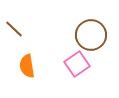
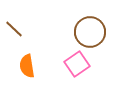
brown circle: moved 1 px left, 3 px up
